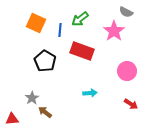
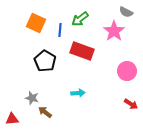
cyan arrow: moved 12 px left
gray star: rotated 24 degrees counterclockwise
